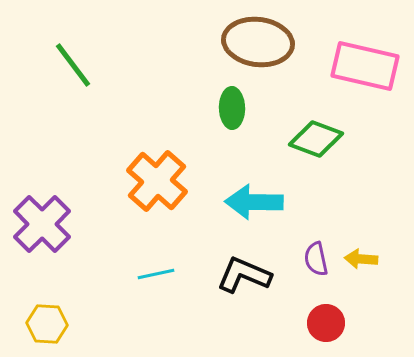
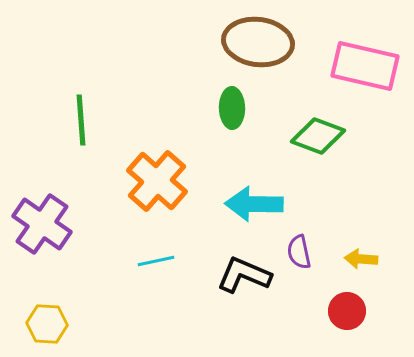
green line: moved 8 px right, 55 px down; rotated 33 degrees clockwise
green diamond: moved 2 px right, 3 px up
cyan arrow: moved 2 px down
purple cross: rotated 10 degrees counterclockwise
purple semicircle: moved 17 px left, 7 px up
cyan line: moved 13 px up
red circle: moved 21 px right, 12 px up
